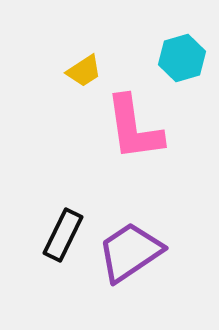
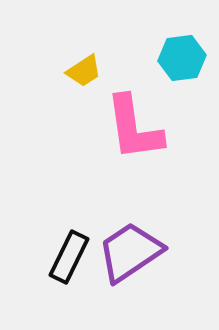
cyan hexagon: rotated 9 degrees clockwise
black rectangle: moved 6 px right, 22 px down
